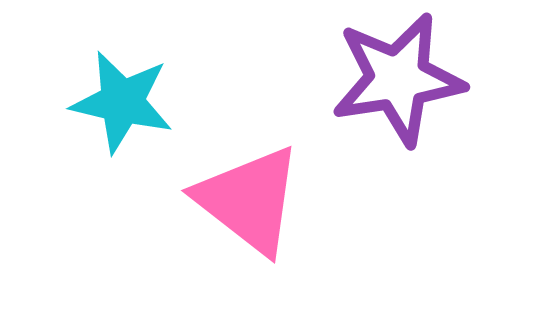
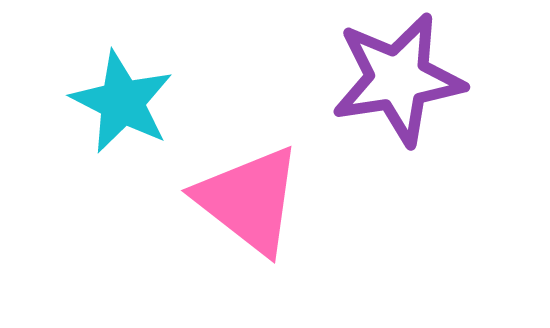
cyan star: rotated 14 degrees clockwise
